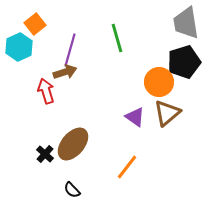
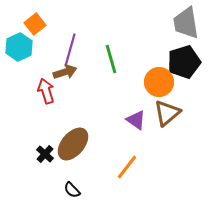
green line: moved 6 px left, 21 px down
purple triangle: moved 1 px right, 3 px down
